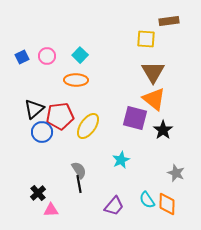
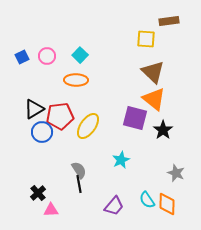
brown triangle: rotated 15 degrees counterclockwise
black triangle: rotated 10 degrees clockwise
